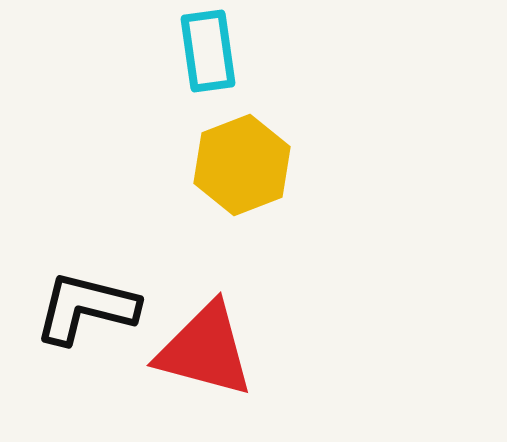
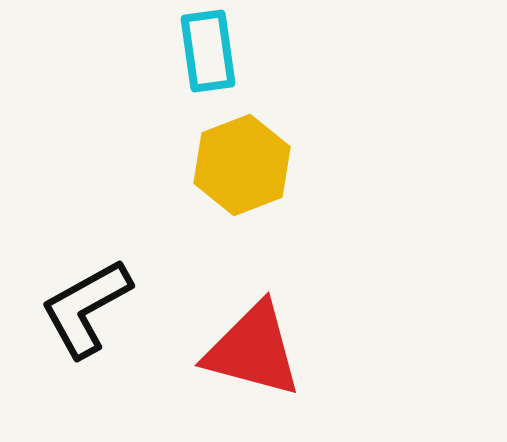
black L-shape: rotated 43 degrees counterclockwise
red triangle: moved 48 px right
